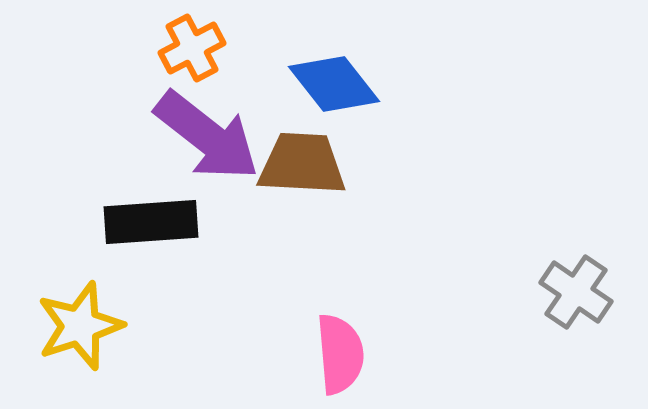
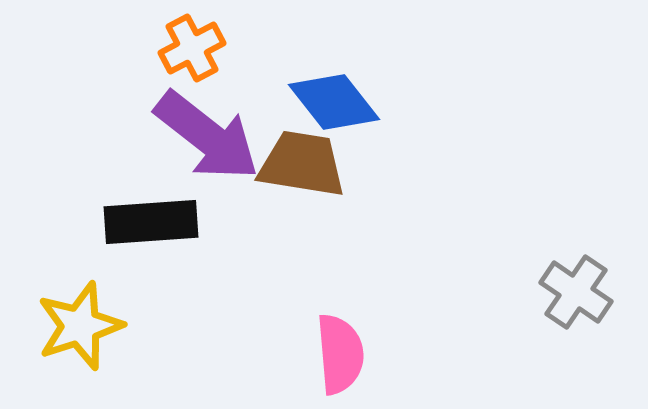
blue diamond: moved 18 px down
brown trapezoid: rotated 6 degrees clockwise
